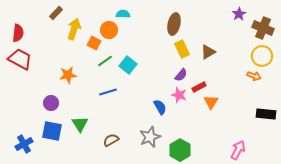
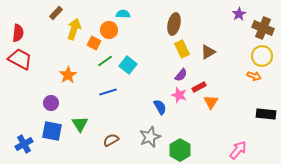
orange star: rotated 24 degrees counterclockwise
pink arrow: rotated 12 degrees clockwise
